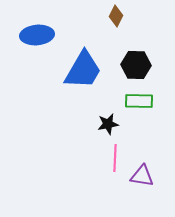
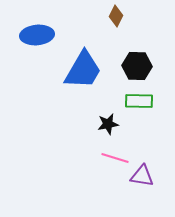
black hexagon: moved 1 px right, 1 px down
pink line: rotated 76 degrees counterclockwise
